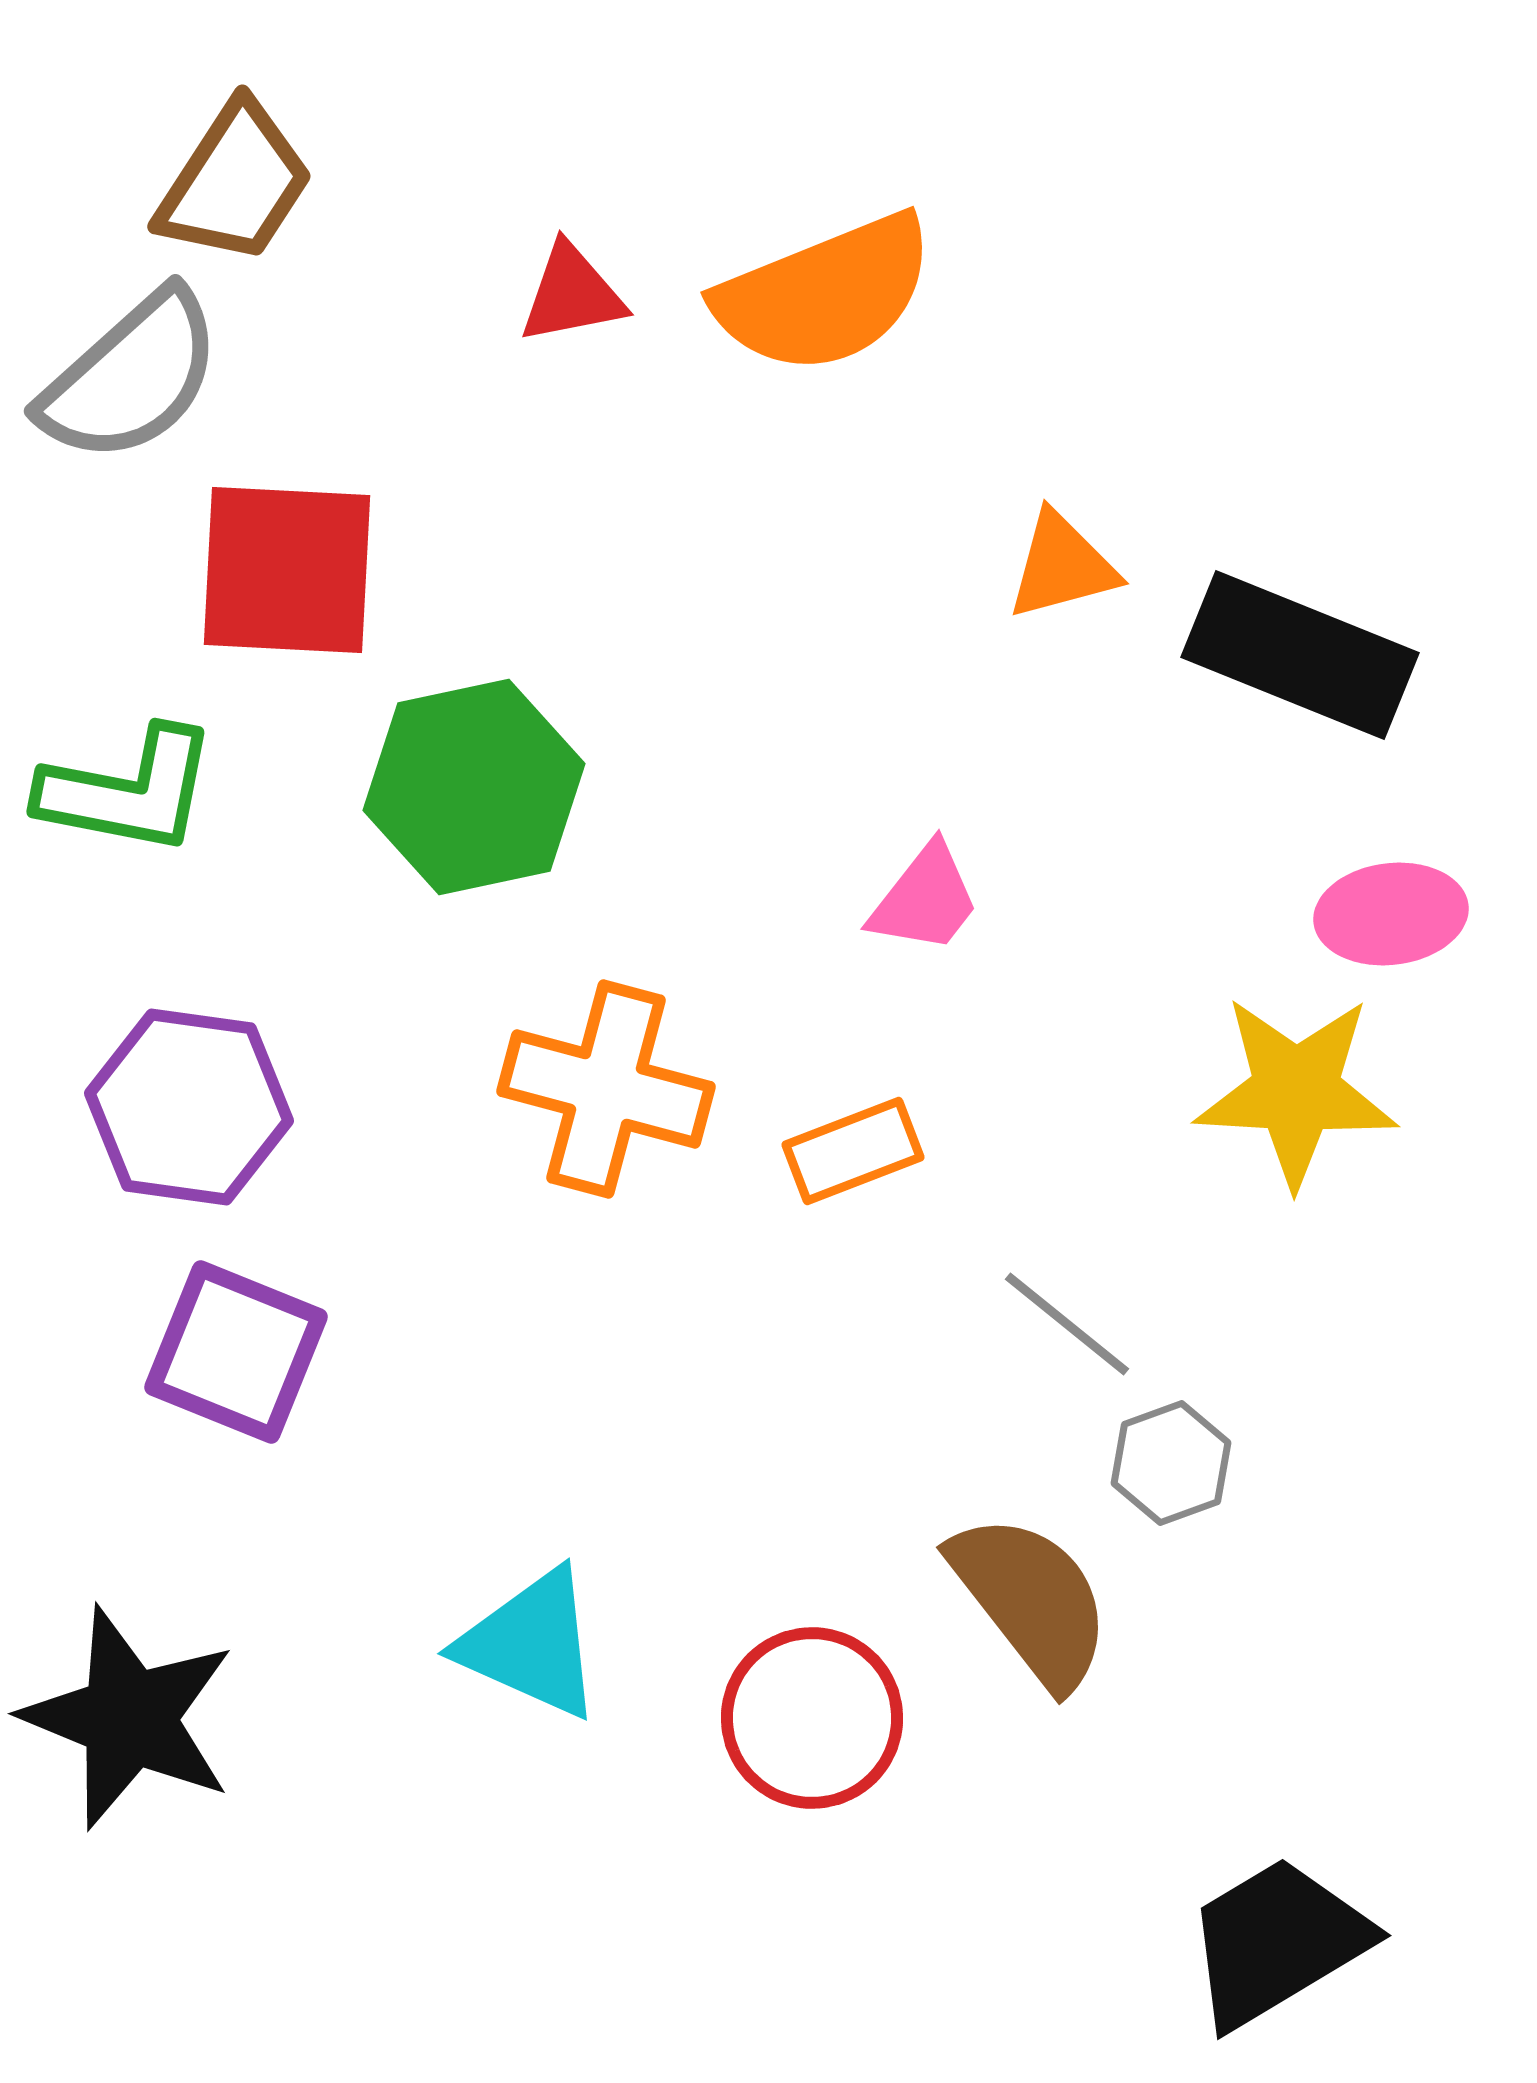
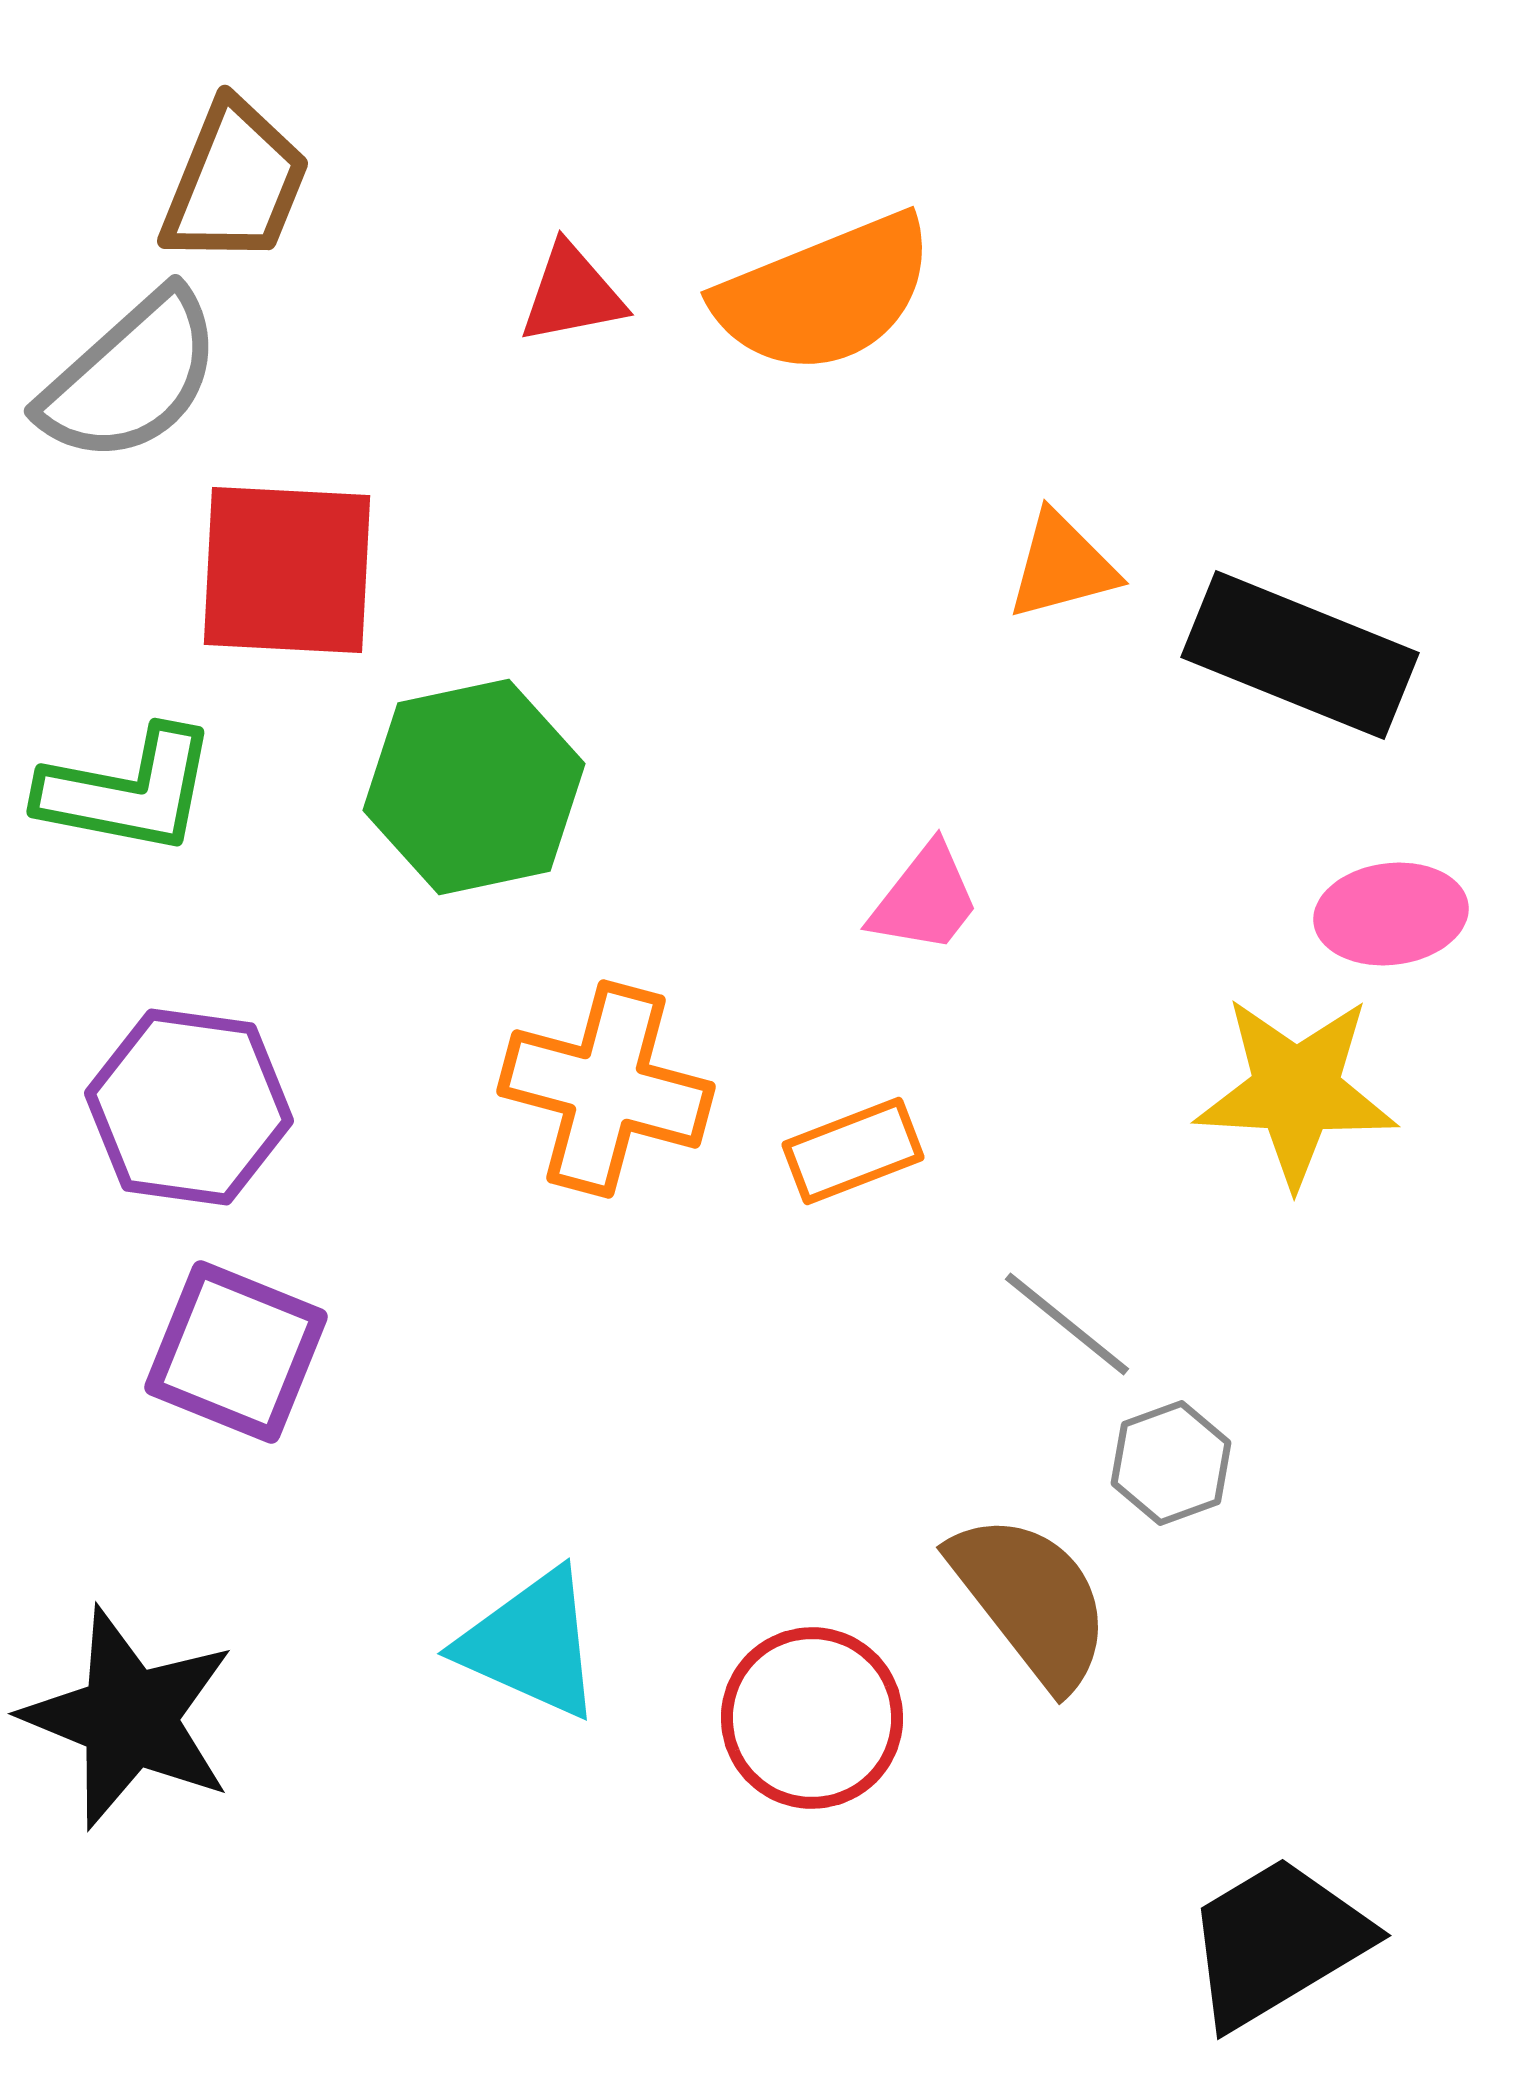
brown trapezoid: rotated 11 degrees counterclockwise
